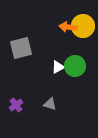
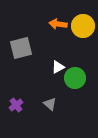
orange arrow: moved 10 px left, 3 px up
green circle: moved 12 px down
gray triangle: rotated 24 degrees clockwise
